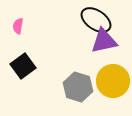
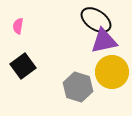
yellow circle: moved 1 px left, 9 px up
